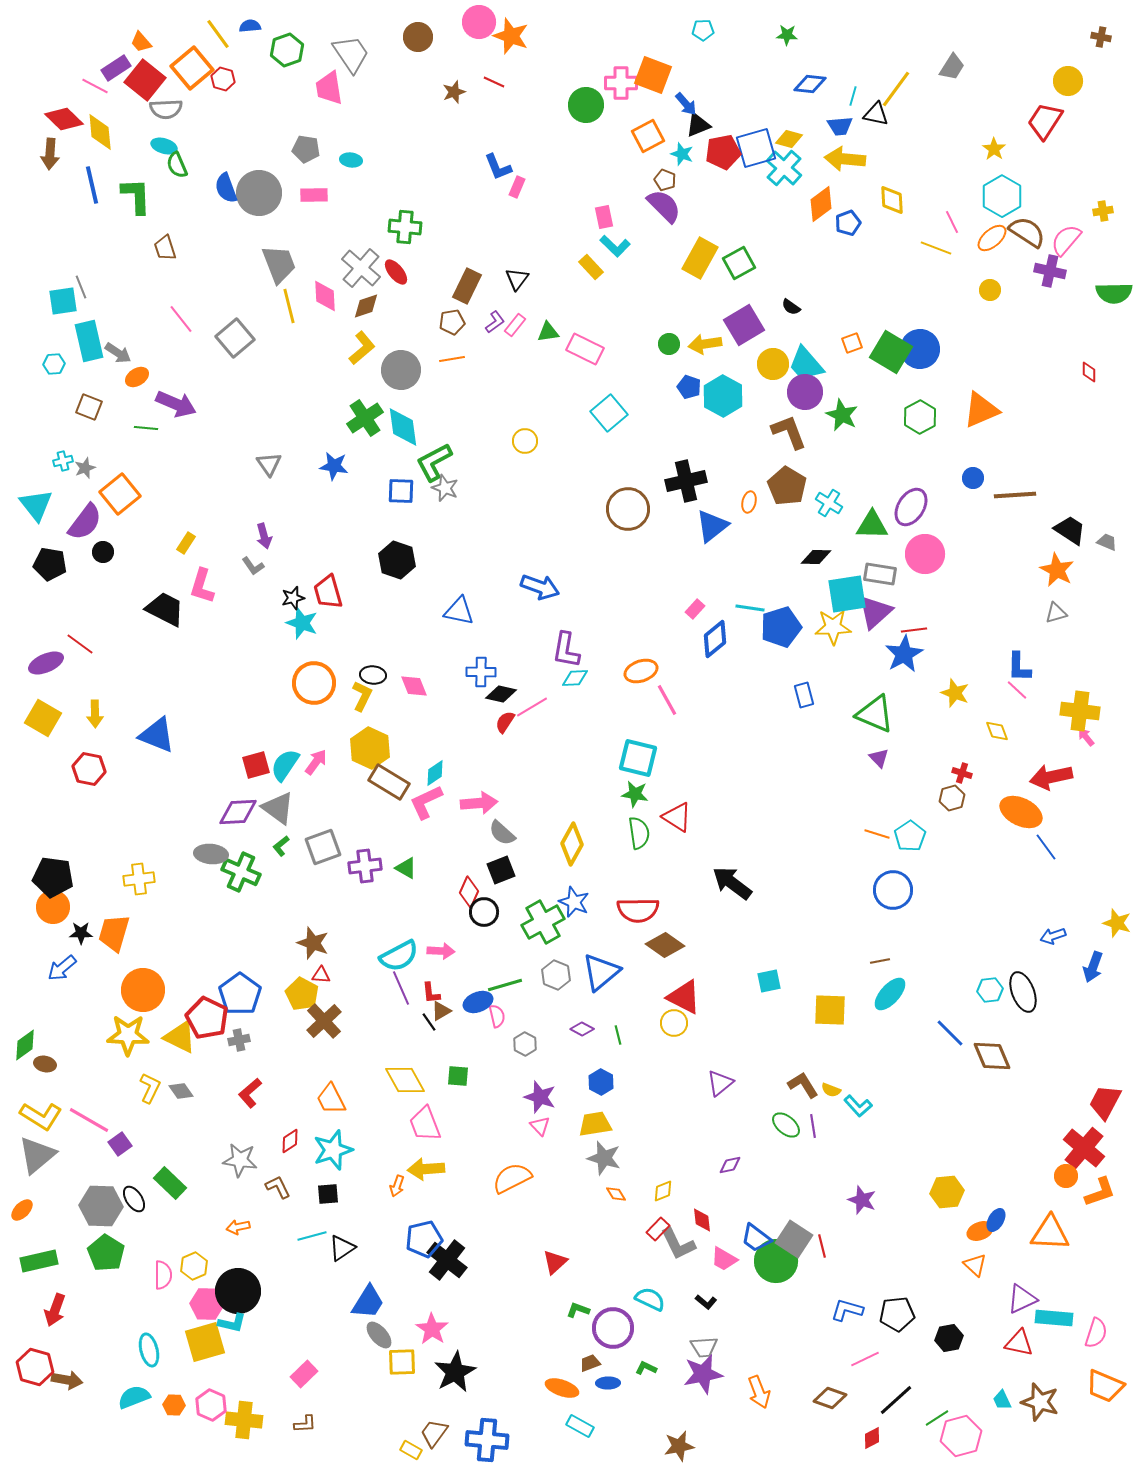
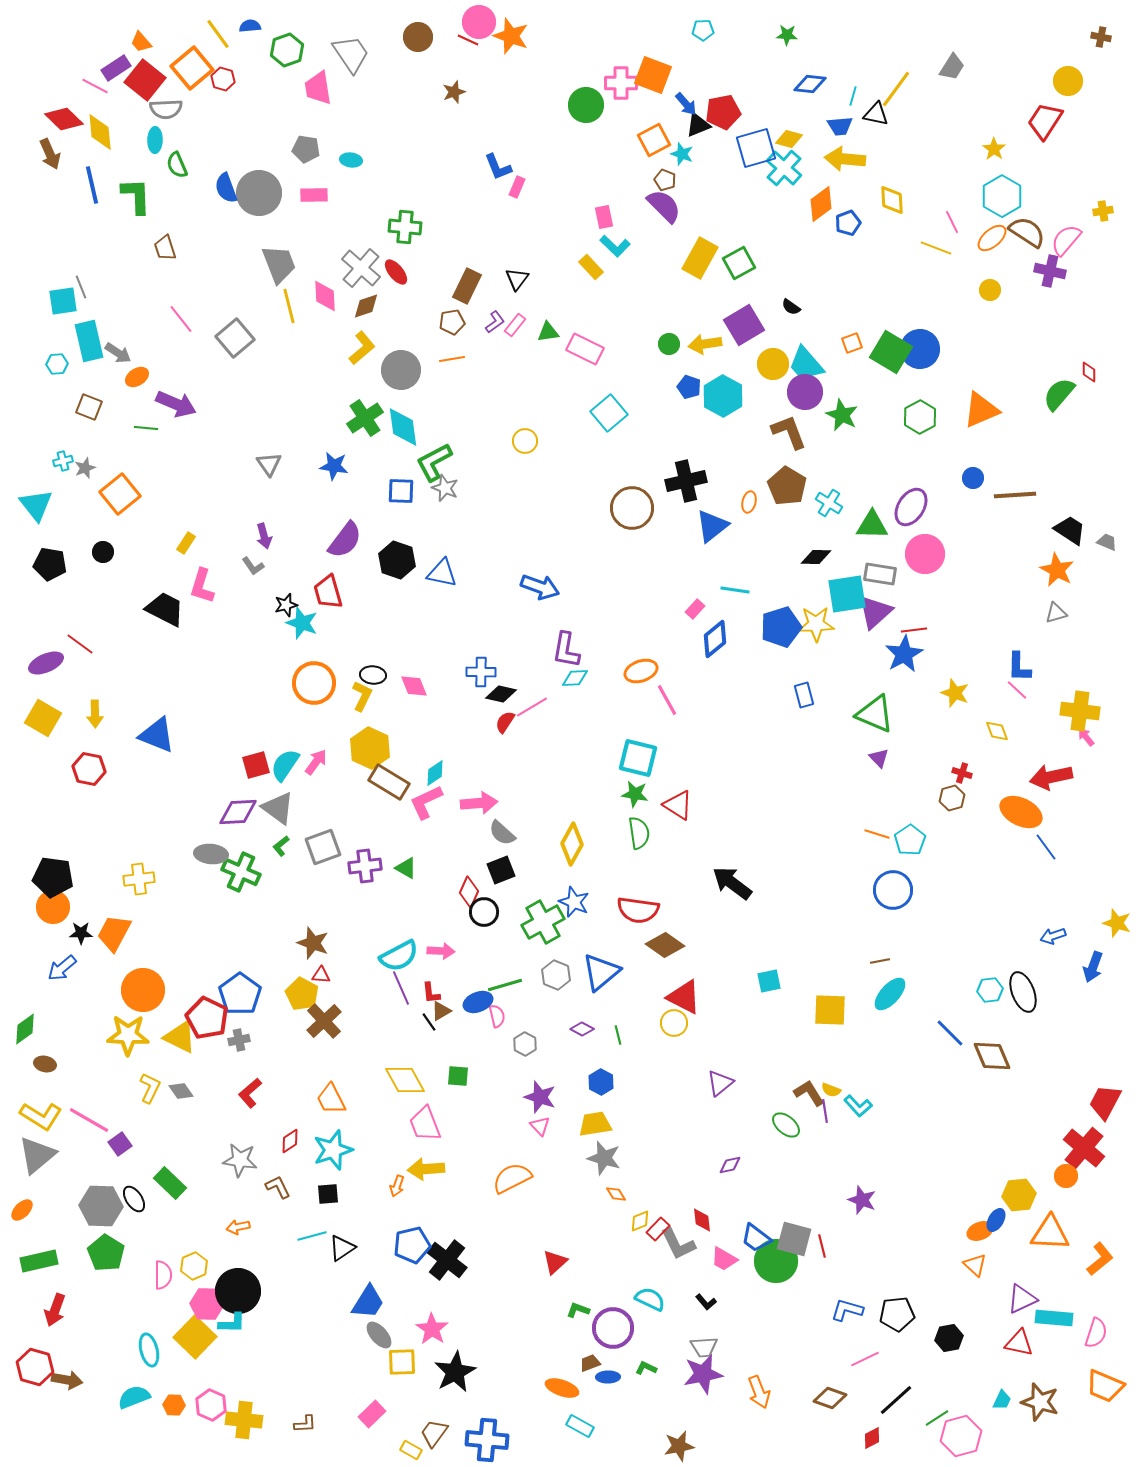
red line at (494, 82): moved 26 px left, 42 px up
pink trapezoid at (329, 88): moved 11 px left
orange square at (648, 136): moved 6 px right, 4 px down
cyan ellipse at (164, 146): moved 9 px left, 6 px up; rotated 75 degrees clockwise
red pentagon at (723, 152): moved 40 px up
brown arrow at (50, 154): rotated 28 degrees counterclockwise
green semicircle at (1114, 293): moved 55 px left, 101 px down; rotated 132 degrees clockwise
cyan hexagon at (54, 364): moved 3 px right
brown circle at (628, 509): moved 4 px right, 1 px up
purple semicircle at (85, 522): moved 260 px right, 18 px down
black star at (293, 598): moved 7 px left, 7 px down
cyan line at (750, 608): moved 15 px left, 18 px up
blue triangle at (459, 611): moved 17 px left, 38 px up
yellow star at (833, 627): moved 17 px left, 3 px up
red triangle at (677, 817): moved 1 px right, 12 px up
cyan pentagon at (910, 836): moved 4 px down
red semicircle at (638, 910): rotated 9 degrees clockwise
orange trapezoid at (114, 933): rotated 12 degrees clockwise
green diamond at (25, 1045): moved 16 px up
brown L-shape at (803, 1085): moved 6 px right, 8 px down
purple line at (813, 1126): moved 12 px right, 15 px up
yellow diamond at (663, 1191): moved 23 px left, 30 px down
yellow hexagon at (947, 1192): moved 72 px right, 3 px down
orange L-shape at (1100, 1192): moved 67 px down; rotated 20 degrees counterclockwise
blue pentagon at (424, 1239): moved 12 px left, 6 px down
gray square at (794, 1239): rotated 18 degrees counterclockwise
black L-shape at (706, 1302): rotated 10 degrees clockwise
cyan L-shape at (232, 1323): rotated 12 degrees counterclockwise
yellow square at (205, 1342): moved 10 px left, 5 px up; rotated 30 degrees counterclockwise
pink rectangle at (304, 1374): moved 68 px right, 40 px down
blue ellipse at (608, 1383): moved 6 px up
cyan trapezoid at (1002, 1400): rotated 130 degrees counterclockwise
